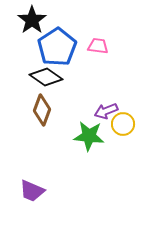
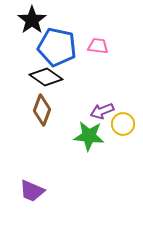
blue pentagon: rotated 27 degrees counterclockwise
purple arrow: moved 4 px left
